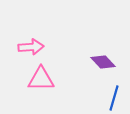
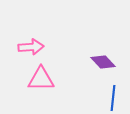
blue line: moved 1 px left; rotated 10 degrees counterclockwise
